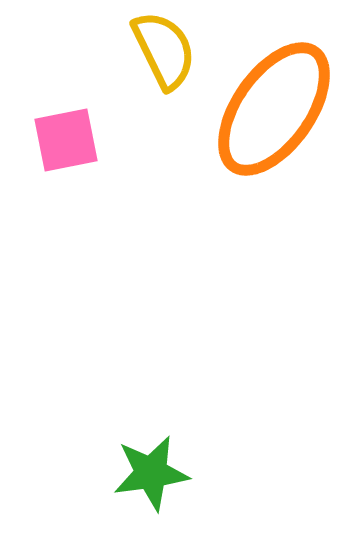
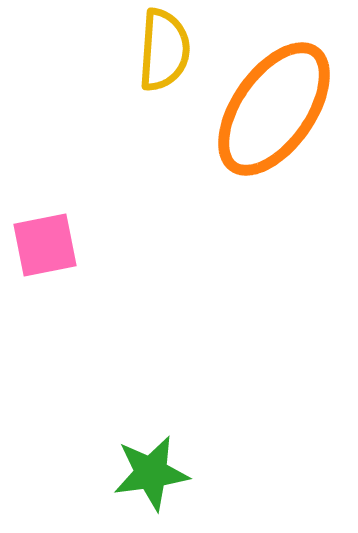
yellow semicircle: rotated 30 degrees clockwise
pink square: moved 21 px left, 105 px down
